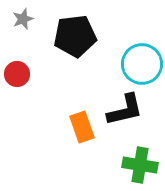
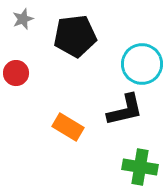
red circle: moved 1 px left, 1 px up
orange rectangle: moved 14 px left; rotated 40 degrees counterclockwise
green cross: moved 2 px down
